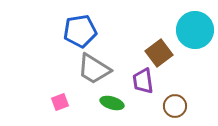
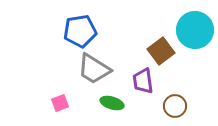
brown square: moved 2 px right, 2 px up
pink square: moved 1 px down
